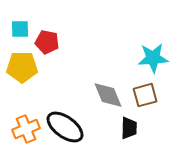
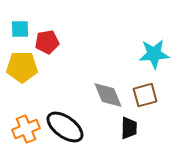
red pentagon: rotated 20 degrees counterclockwise
cyan star: moved 1 px right, 4 px up
